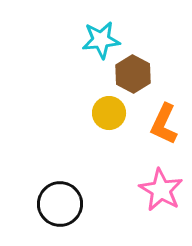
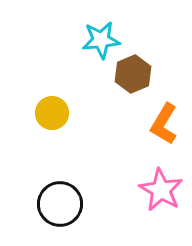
brown hexagon: rotated 9 degrees clockwise
yellow circle: moved 57 px left
orange L-shape: rotated 6 degrees clockwise
